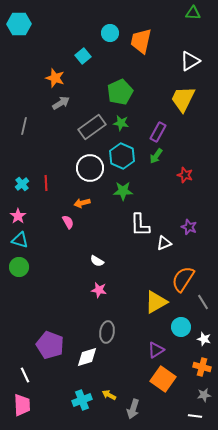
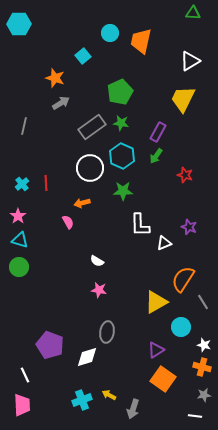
white star at (204, 339): moved 6 px down
